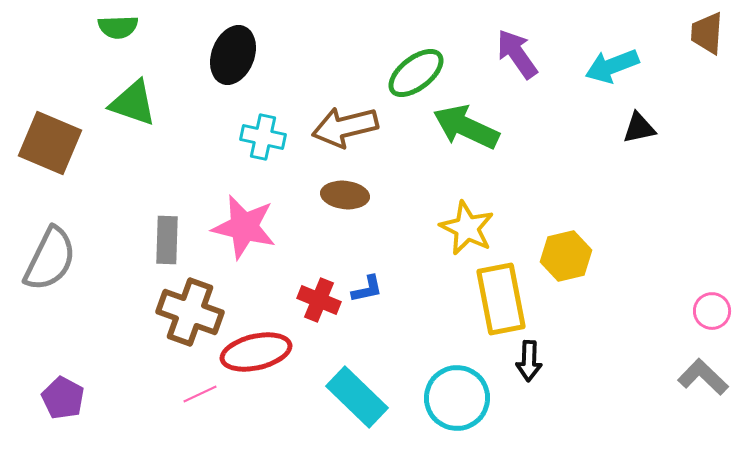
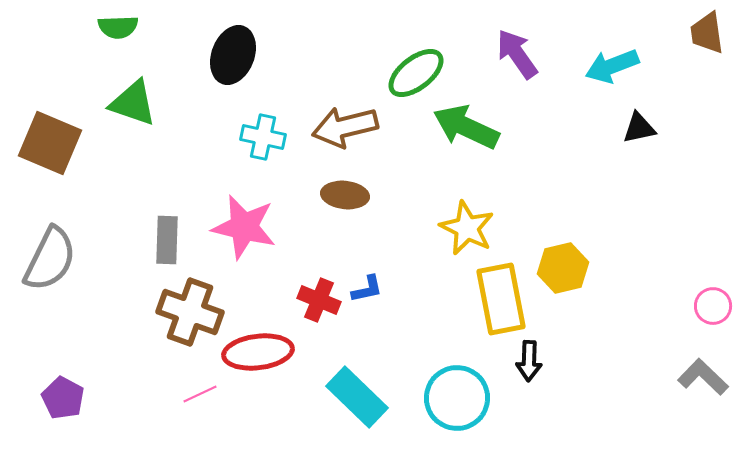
brown trapezoid: rotated 12 degrees counterclockwise
yellow hexagon: moved 3 px left, 12 px down
pink circle: moved 1 px right, 5 px up
red ellipse: moved 2 px right; rotated 6 degrees clockwise
